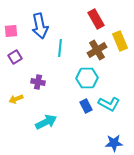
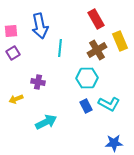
purple square: moved 2 px left, 4 px up
